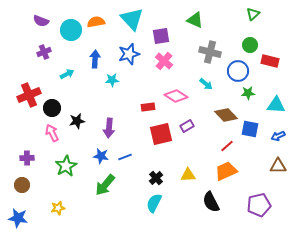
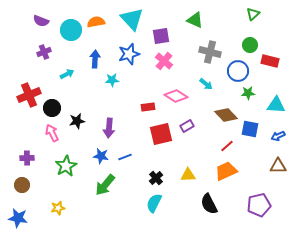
black semicircle at (211, 202): moved 2 px left, 2 px down
